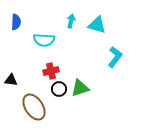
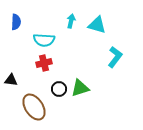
red cross: moved 7 px left, 8 px up
